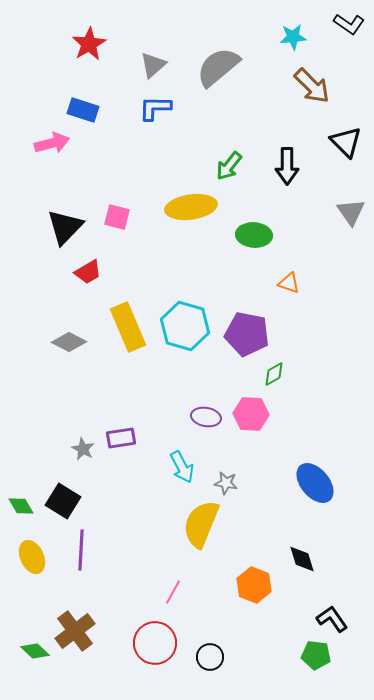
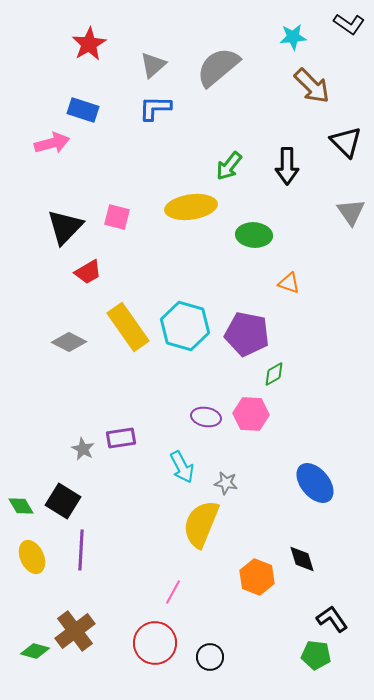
yellow rectangle at (128, 327): rotated 12 degrees counterclockwise
orange hexagon at (254, 585): moved 3 px right, 8 px up
green diamond at (35, 651): rotated 28 degrees counterclockwise
